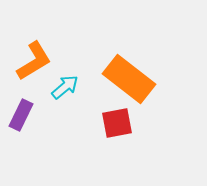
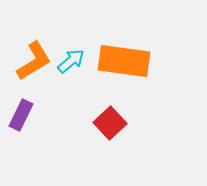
orange rectangle: moved 5 px left, 18 px up; rotated 30 degrees counterclockwise
cyan arrow: moved 6 px right, 26 px up
red square: moved 7 px left; rotated 32 degrees counterclockwise
